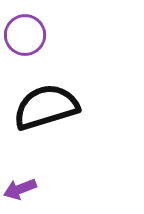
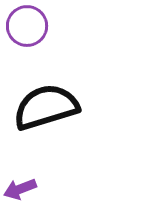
purple circle: moved 2 px right, 9 px up
